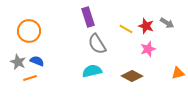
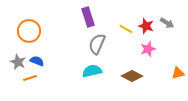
gray semicircle: rotated 55 degrees clockwise
